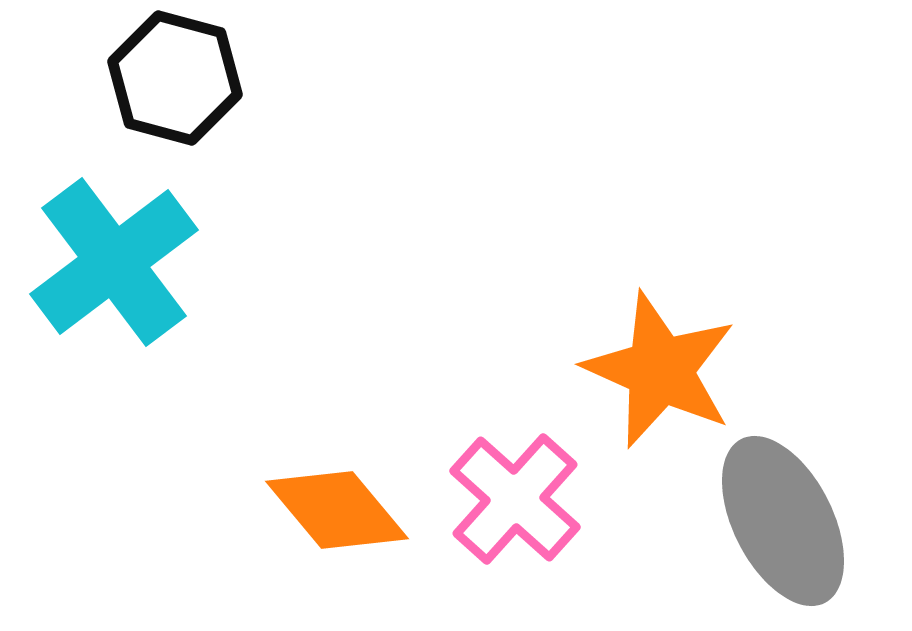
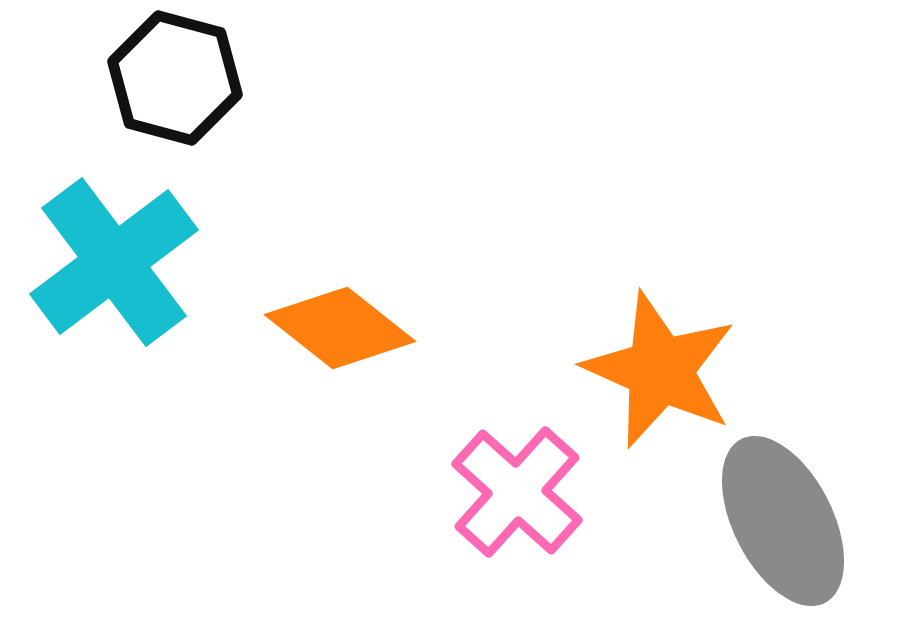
pink cross: moved 2 px right, 7 px up
orange diamond: moved 3 px right, 182 px up; rotated 12 degrees counterclockwise
